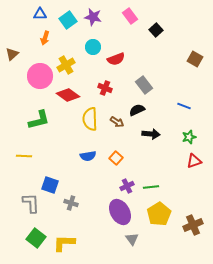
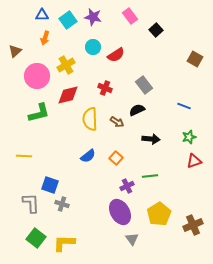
blue triangle: moved 2 px right, 1 px down
brown triangle: moved 3 px right, 3 px up
red semicircle: moved 4 px up; rotated 12 degrees counterclockwise
pink circle: moved 3 px left
red diamond: rotated 50 degrees counterclockwise
green L-shape: moved 7 px up
black arrow: moved 5 px down
blue semicircle: rotated 28 degrees counterclockwise
green line: moved 1 px left, 11 px up
gray cross: moved 9 px left, 1 px down
